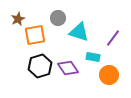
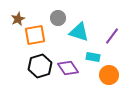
purple line: moved 1 px left, 2 px up
